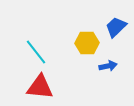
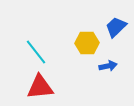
red triangle: rotated 12 degrees counterclockwise
